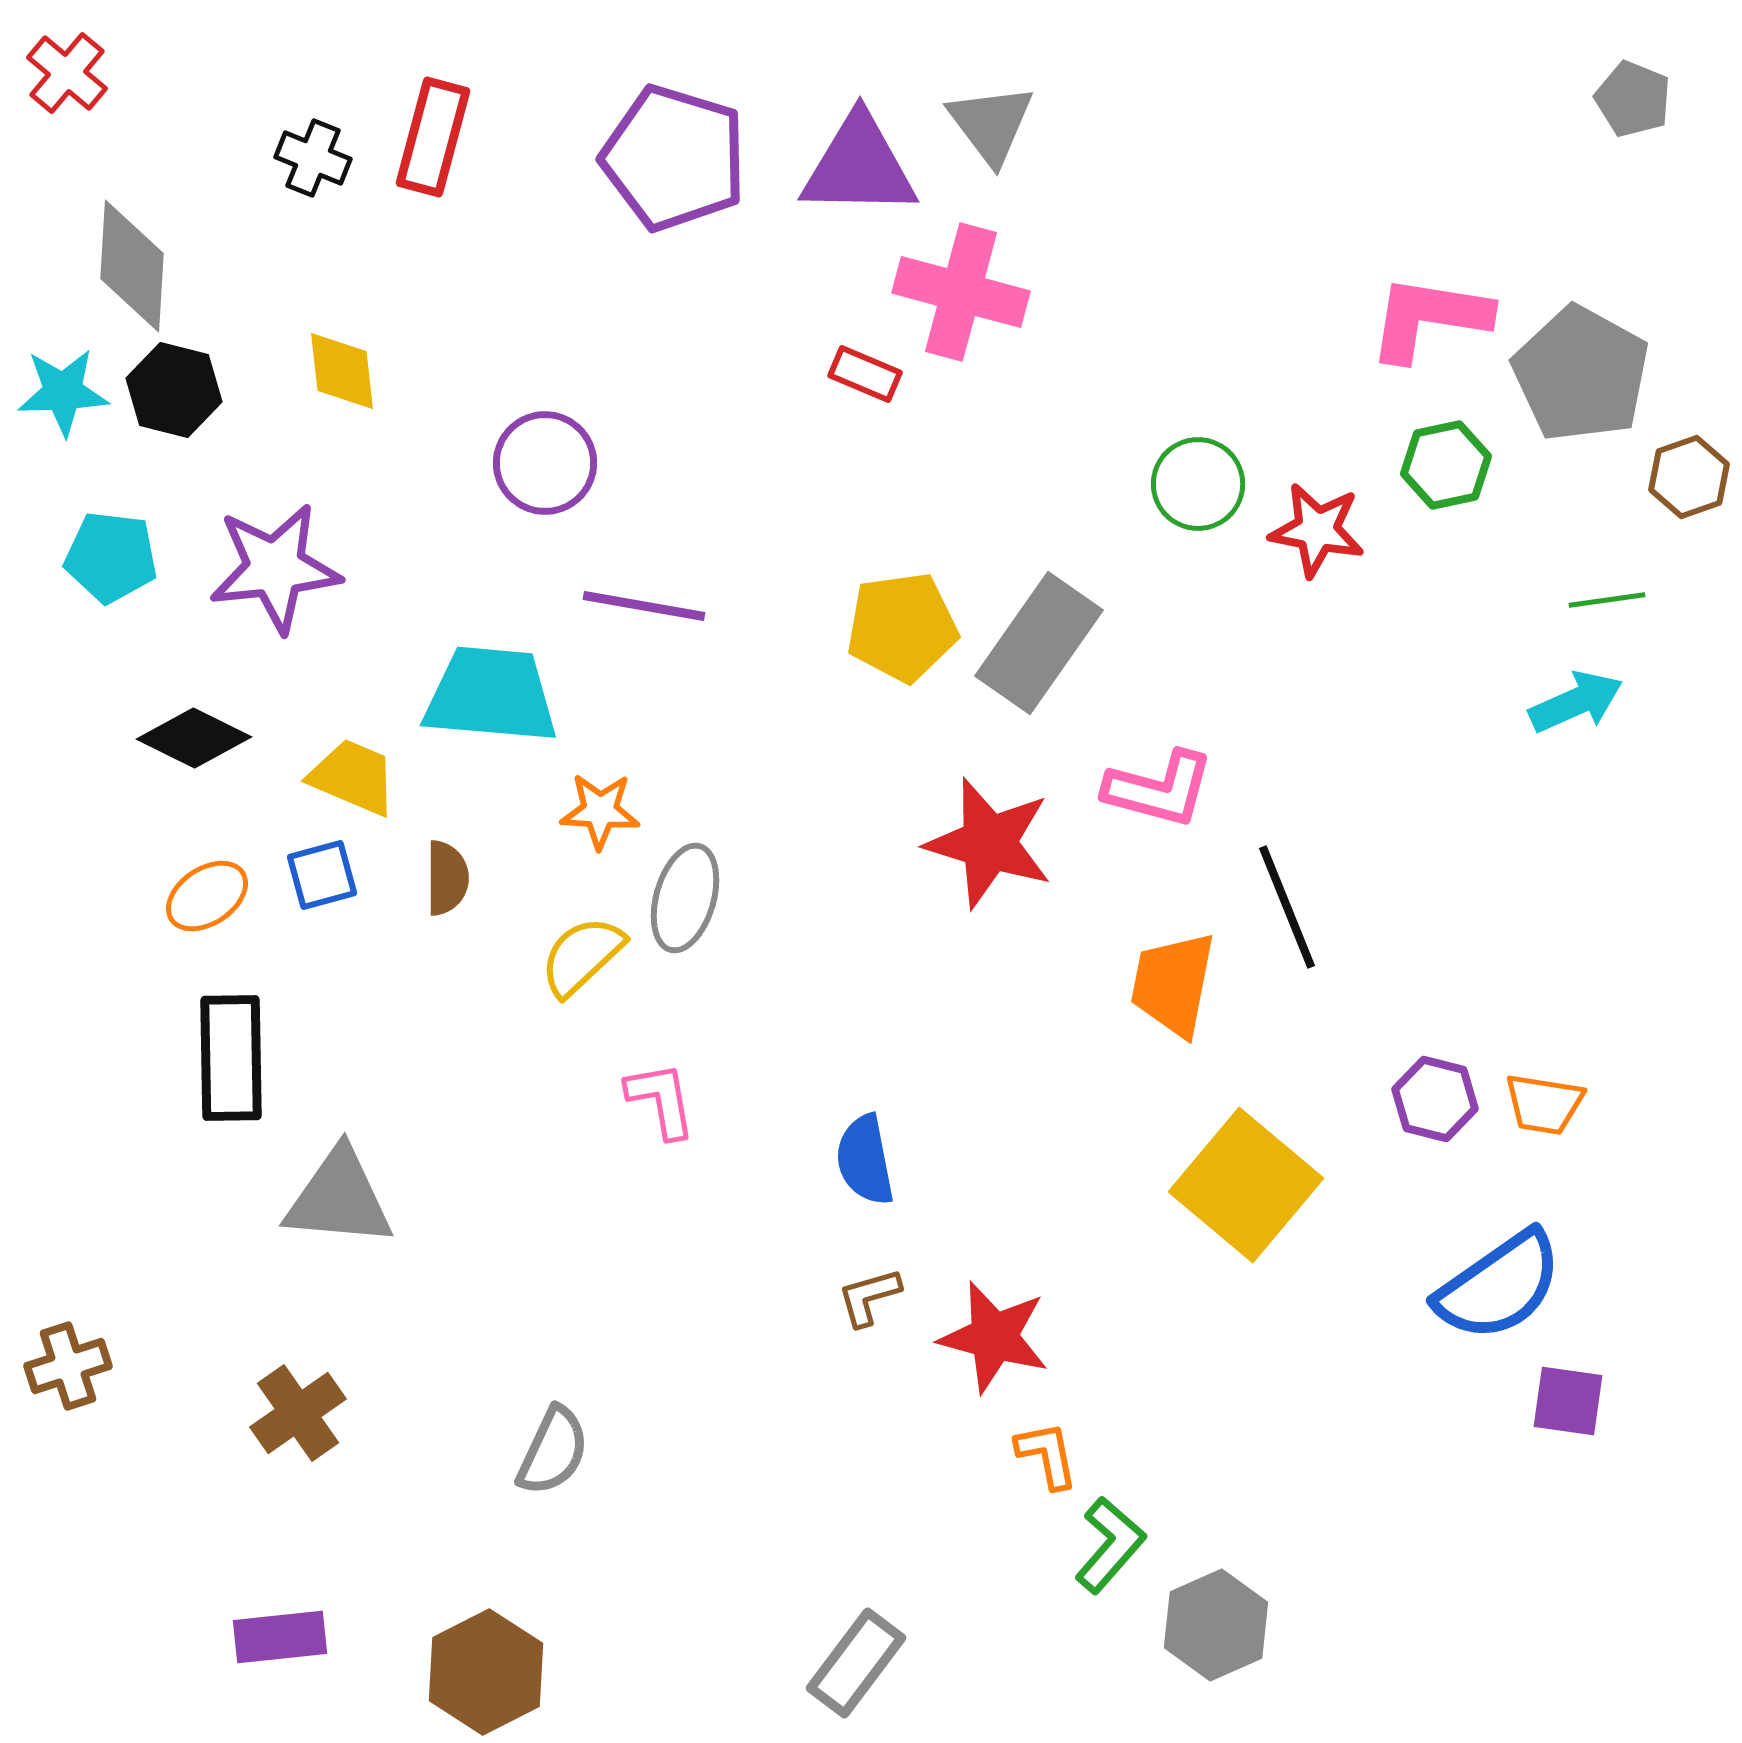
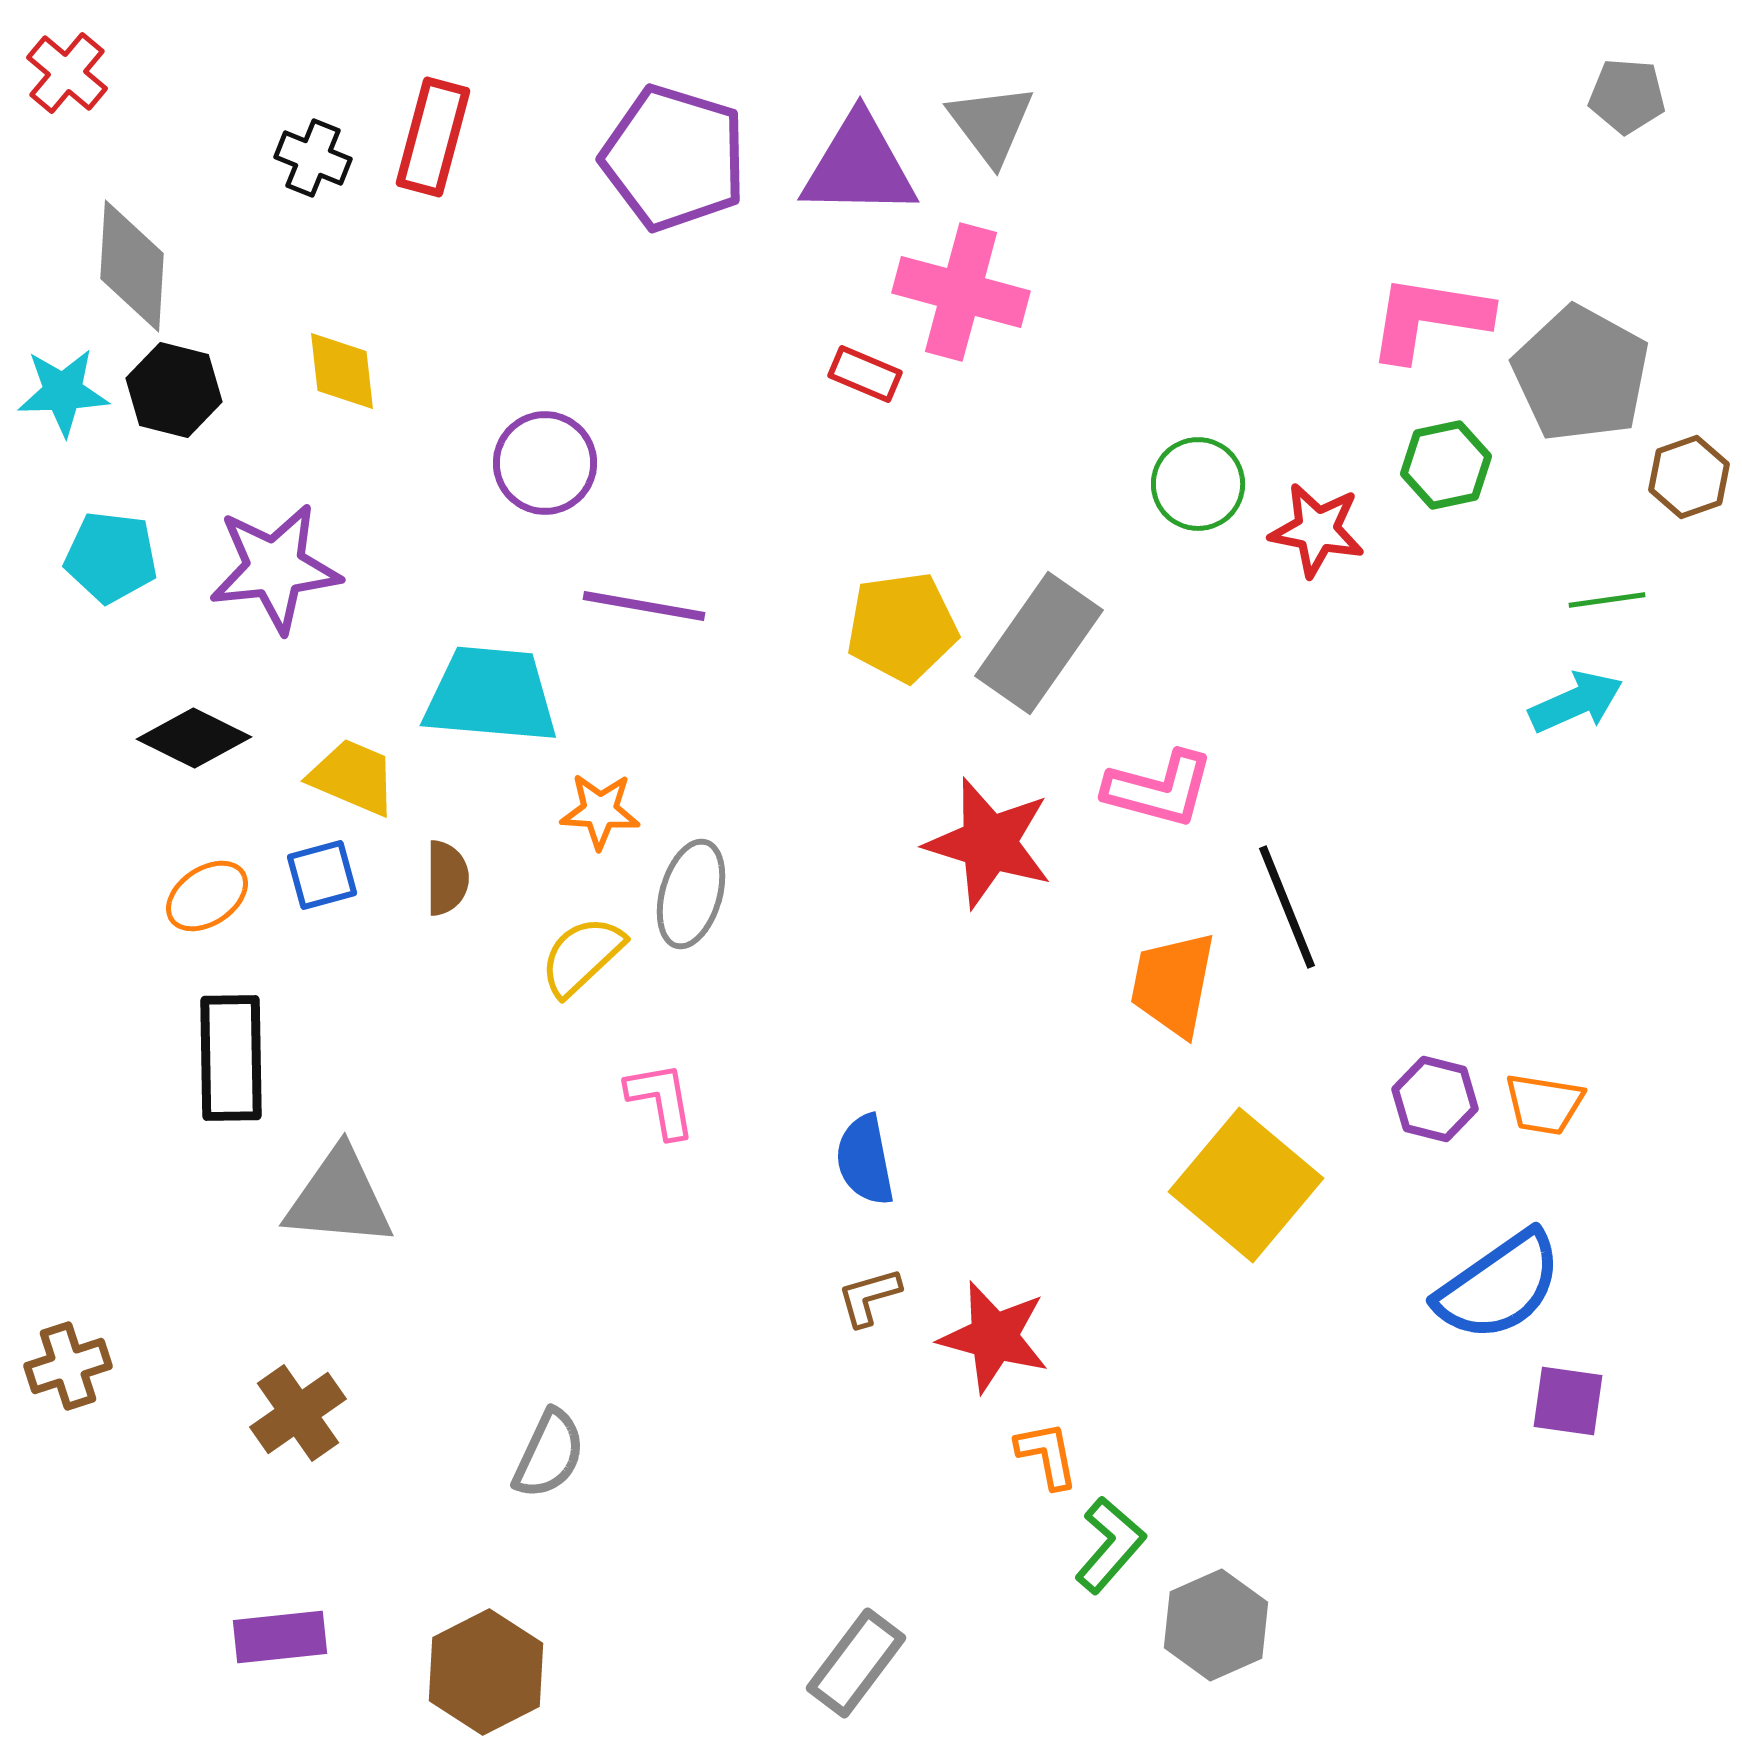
gray pentagon at (1633, 99): moved 6 px left, 3 px up; rotated 18 degrees counterclockwise
gray ellipse at (685, 898): moved 6 px right, 4 px up
gray semicircle at (553, 1451): moved 4 px left, 3 px down
